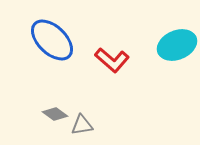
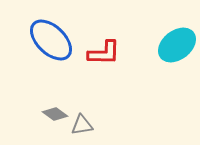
blue ellipse: moved 1 px left
cyan ellipse: rotated 15 degrees counterclockwise
red L-shape: moved 8 px left, 7 px up; rotated 40 degrees counterclockwise
